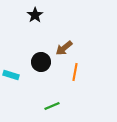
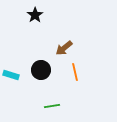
black circle: moved 8 px down
orange line: rotated 24 degrees counterclockwise
green line: rotated 14 degrees clockwise
